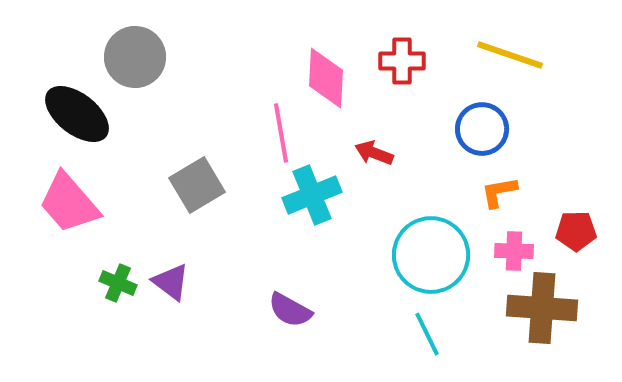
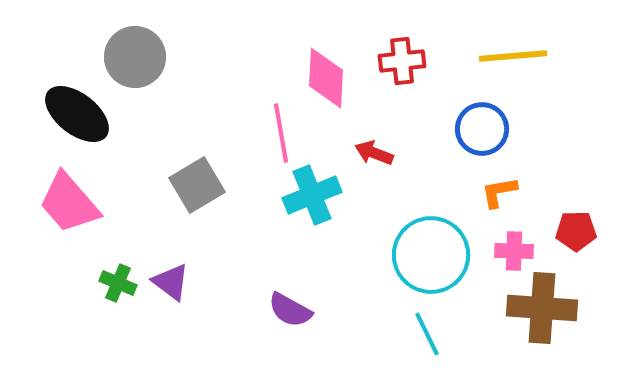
yellow line: moved 3 px right, 1 px down; rotated 24 degrees counterclockwise
red cross: rotated 6 degrees counterclockwise
